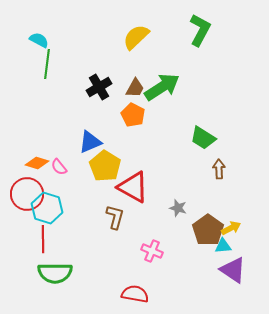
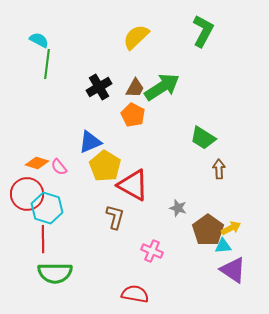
green L-shape: moved 3 px right, 1 px down
red triangle: moved 2 px up
